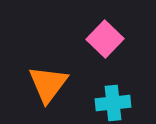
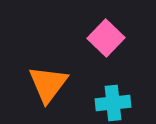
pink square: moved 1 px right, 1 px up
